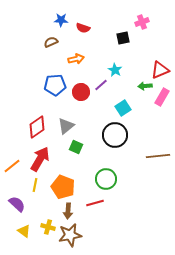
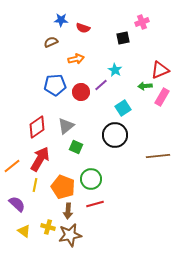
green circle: moved 15 px left
red line: moved 1 px down
